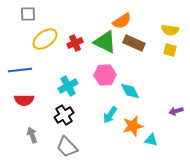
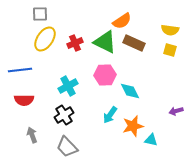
gray square: moved 12 px right
yellow ellipse: rotated 20 degrees counterclockwise
